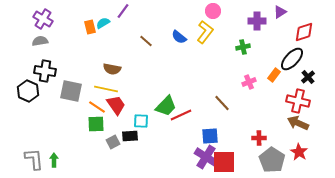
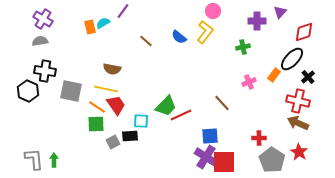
purple triangle at (280, 12): rotated 16 degrees counterclockwise
